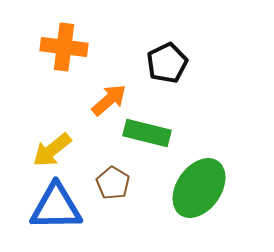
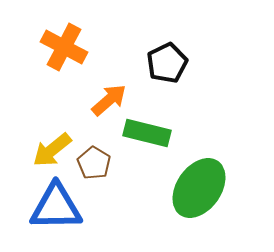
orange cross: rotated 21 degrees clockwise
brown pentagon: moved 19 px left, 20 px up
